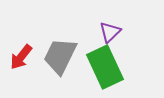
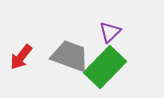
gray trapezoid: moved 10 px right; rotated 84 degrees clockwise
green rectangle: rotated 69 degrees clockwise
